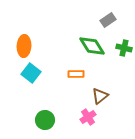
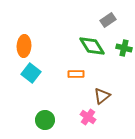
brown triangle: moved 2 px right
pink cross: rotated 21 degrees counterclockwise
